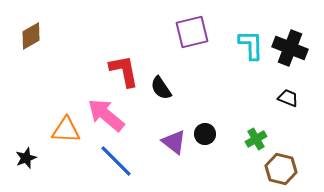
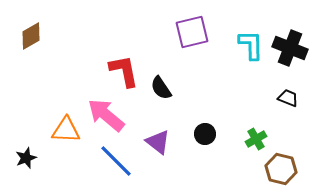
purple triangle: moved 16 px left
